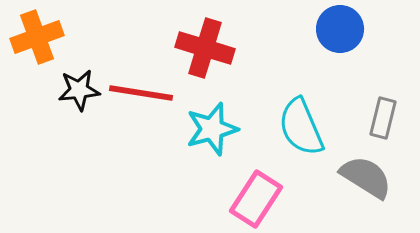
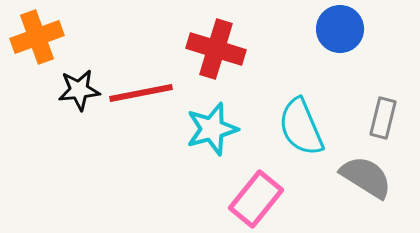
red cross: moved 11 px right, 1 px down
red line: rotated 20 degrees counterclockwise
pink rectangle: rotated 6 degrees clockwise
